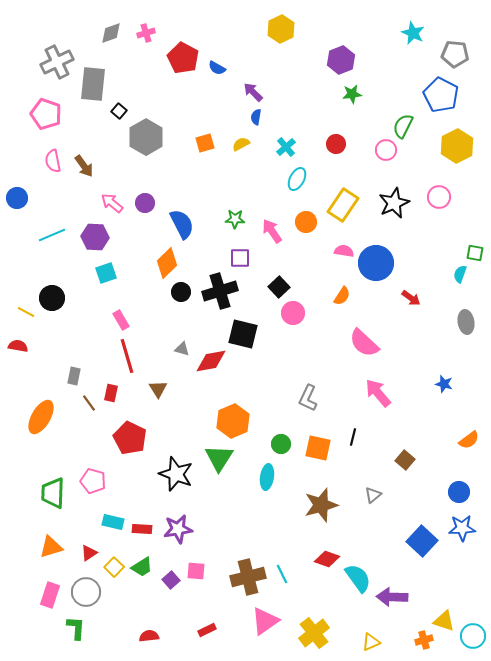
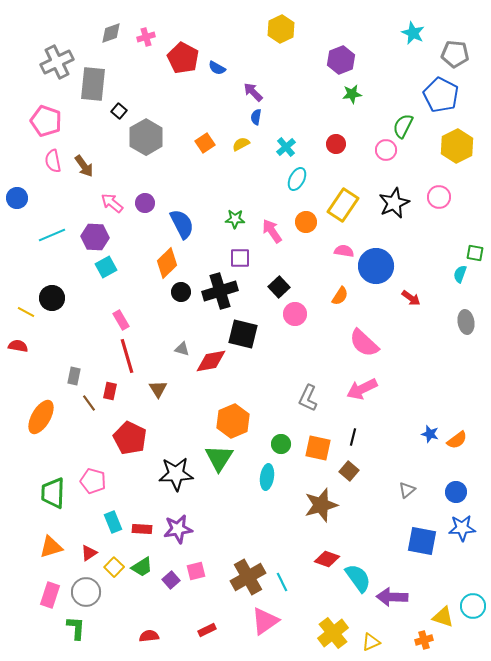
pink cross at (146, 33): moved 4 px down
pink pentagon at (46, 114): moved 7 px down
orange square at (205, 143): rotated 18 degrees counterclockwise
blue circle at (376, 263): moved 3 px down
cyan square at (106, 273): moved 6 px up; rotated 10 degrees counterclockwise
orange semicircle at (342, 296): moved 2 px left
pink circle at (293, 313): moved 2 px right, 1 px down
blue star at (444, 384): moved 14 px left, 50 px down
red rectangle at (111, 393): moved 1 px left, 2 px up
pink arrow at (378, 393): moved 16 px left, 4 px up; rotated 76 degrees counterclockwise
orange semicircle at (469, 440): moved 12 px left
brown square at (405, 460): moved 56 px left, 11 px down
black star at (176, 474): rotated 24 degrees counterclockwise
blue circle at (459, 492): moved 3 px left
gray triangle at (373, 495): moved 34 px right, 5 px up
cyan rectangle at (113, 522): rotated 55 degrees clockwise
blue square at (422, 541): rotated 32 degrees counterclockwise
pink square at (196, 571): rotated 18 degrees counterclockwise
cyan line at (282, 574): moved 8 px down
brown cross at (248, 577): rotated 16 degrees counterclockwise
yellow triangle at (444, 621): moved 1 px left, 4 px up
yellow cross at (314, 633): moved 19 px right
cyan circle at (473, 636): moved 30 px up
